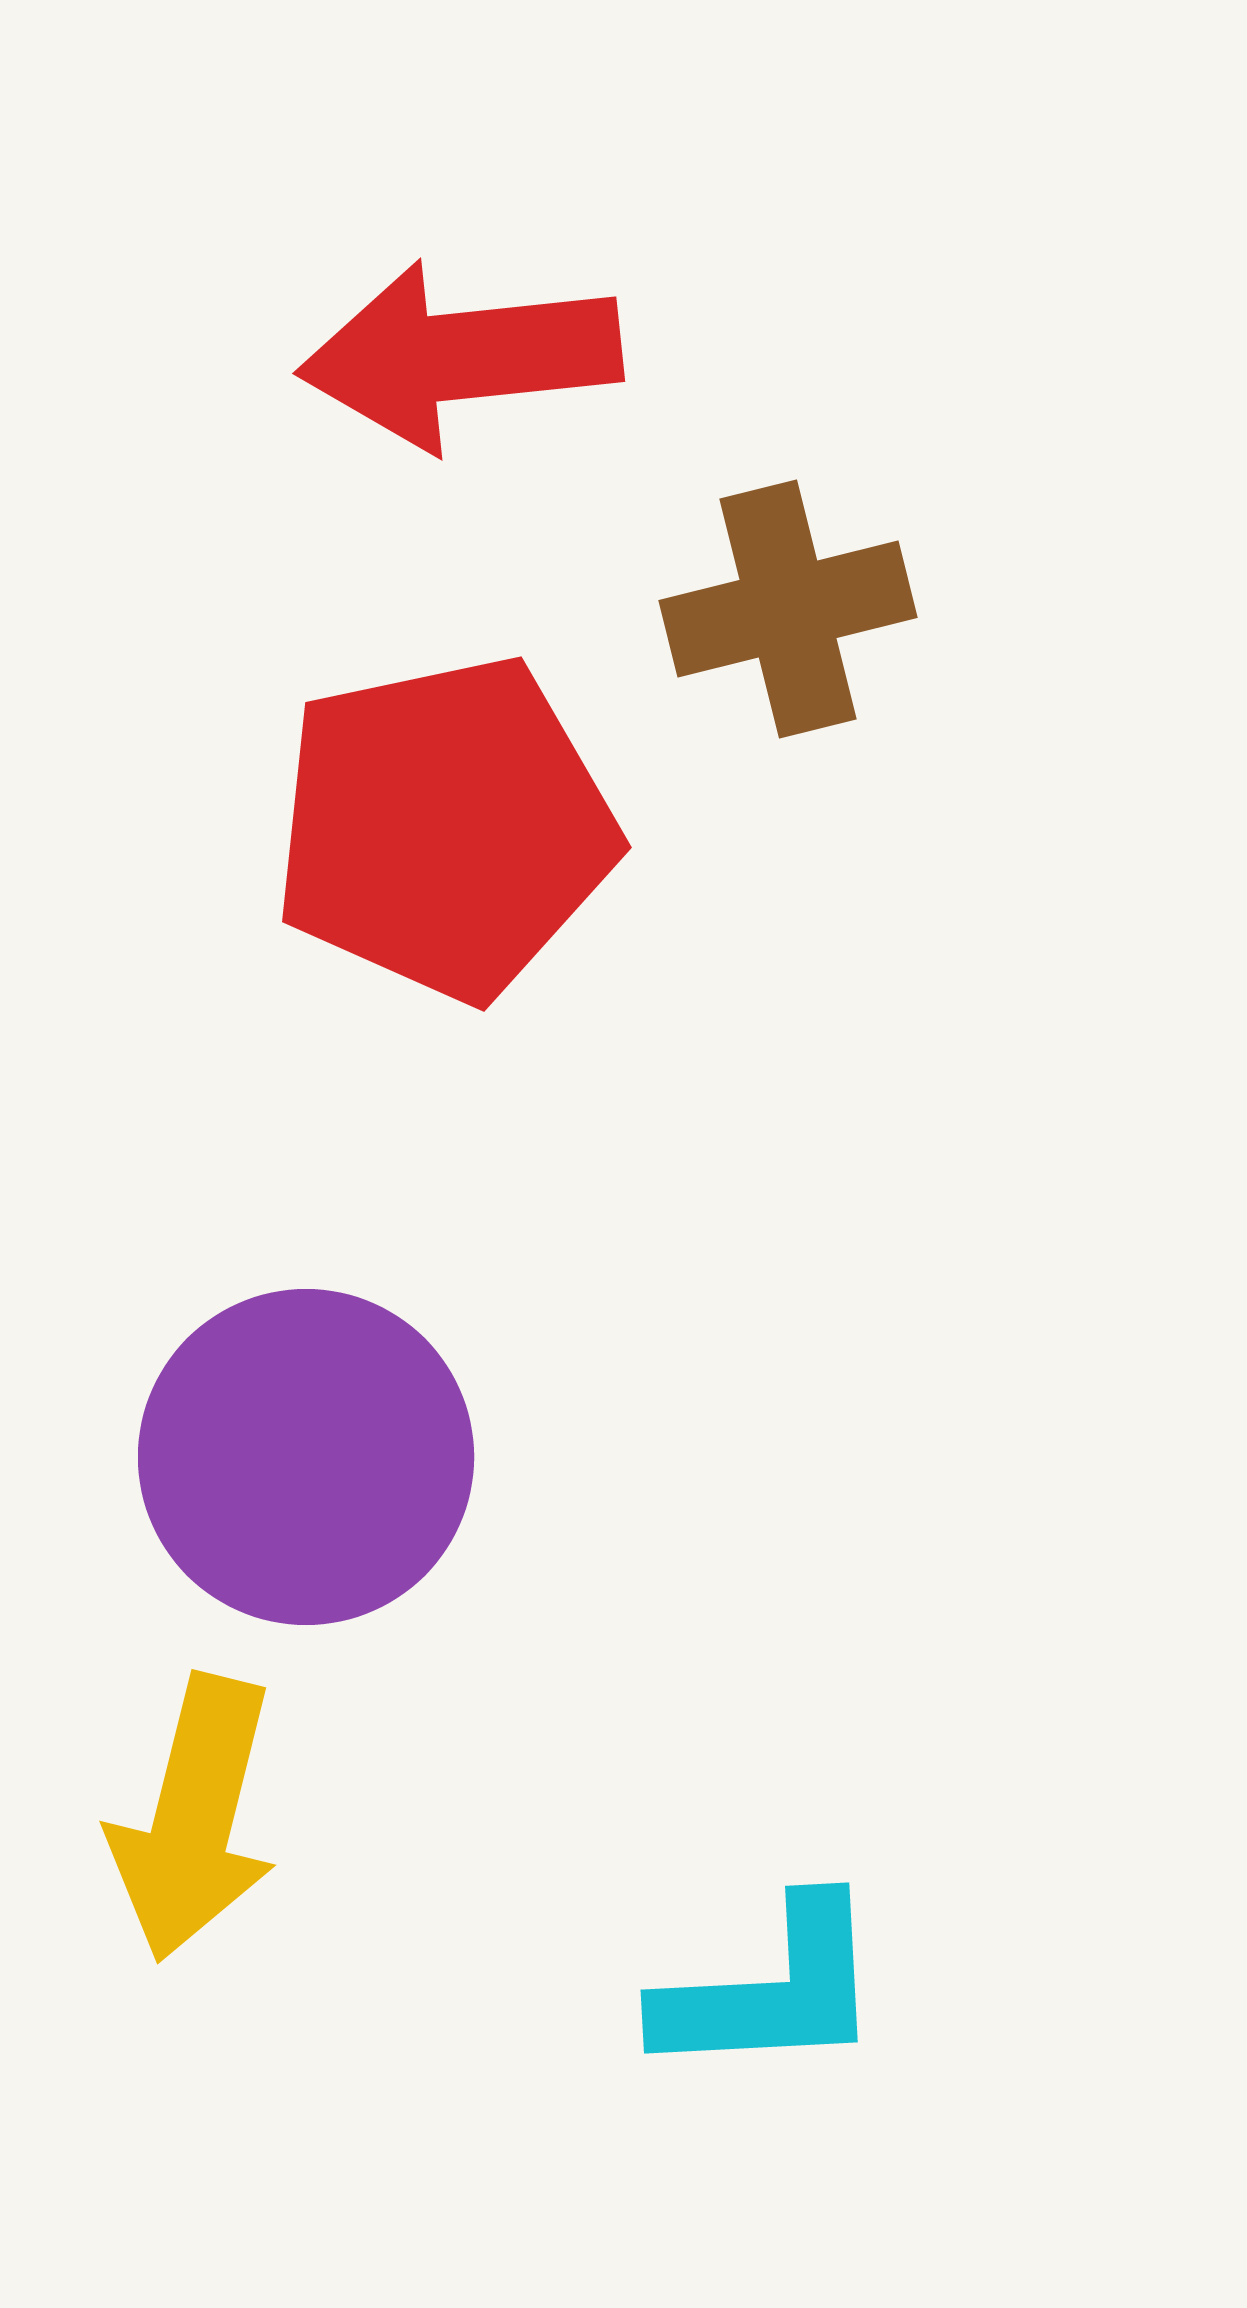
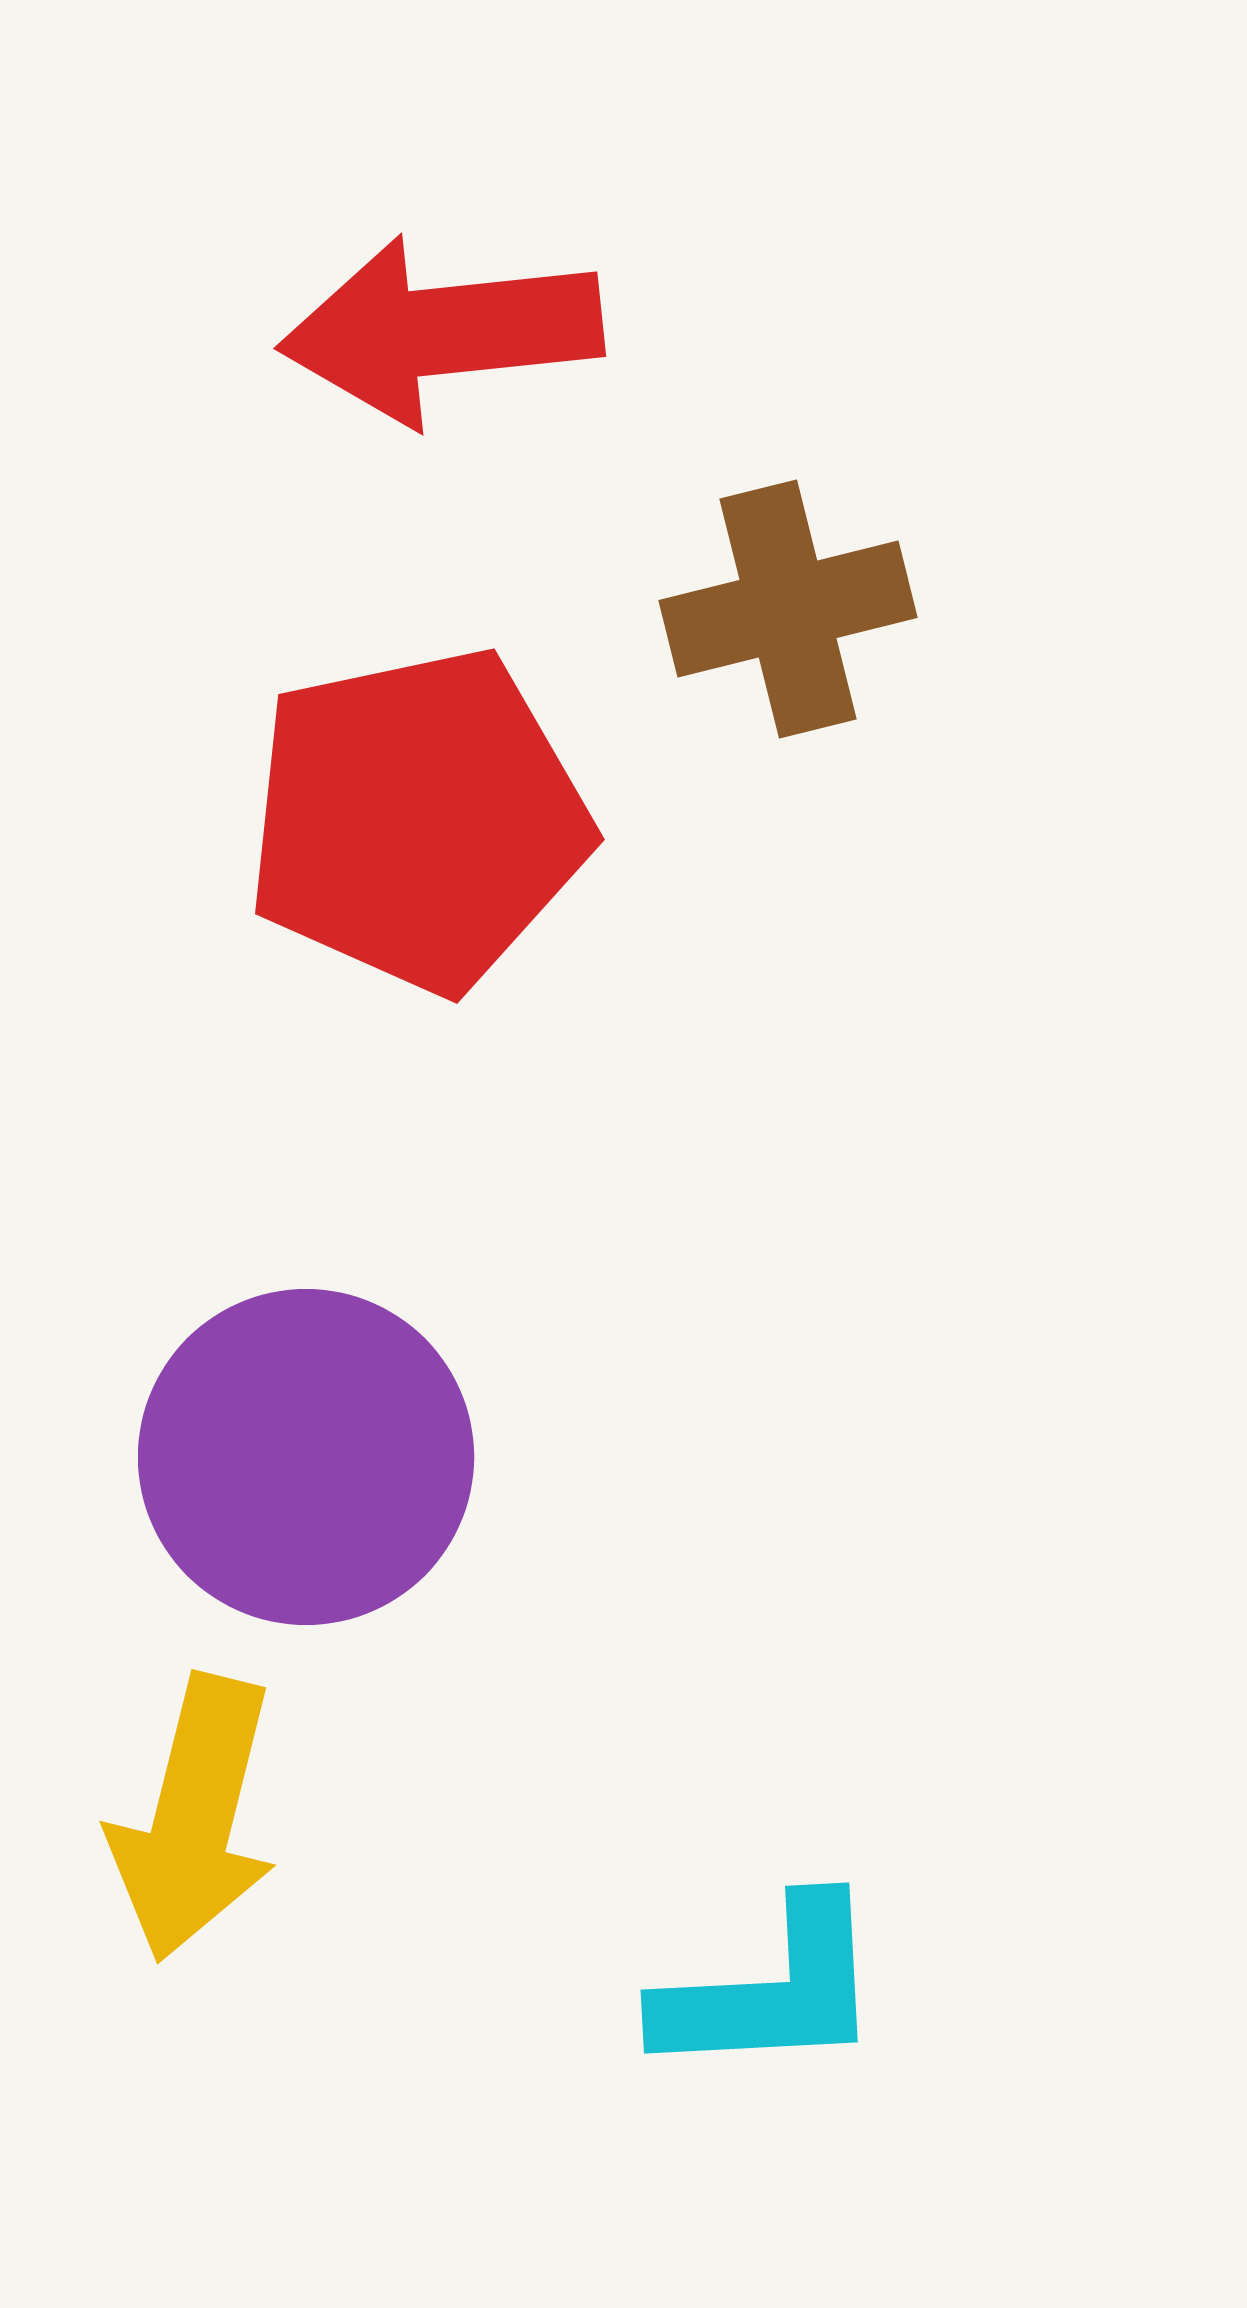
red arrow: moved 19 px left, 25 px up
red pentagon: moved 27 px left, 8 px up
